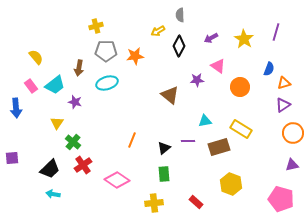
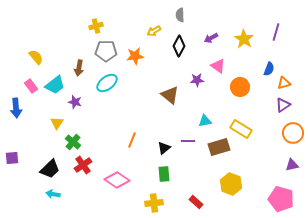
yellow arrow at (158, 31): moved 4 px left
cyan ellipse at (107, 83): rotated 20 degrees counterclockwise
